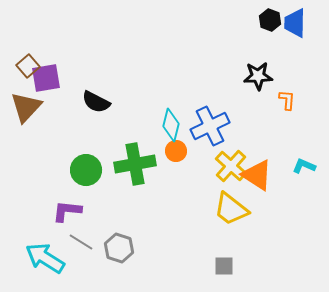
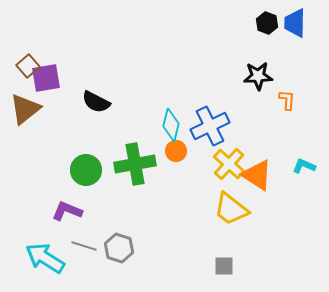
black hexagon: moved 3 px left, 3 px down
brown triangle: moved 1 px left, 2 px down; rotated 8 degrees clockwise
yellow cross: moved 2 px left, 2 px up
purple L-shape: rotated 16 degrees clockwise
gray line: moved 3 px right, 4 px down; rotated 15 degrees counterclockwise
